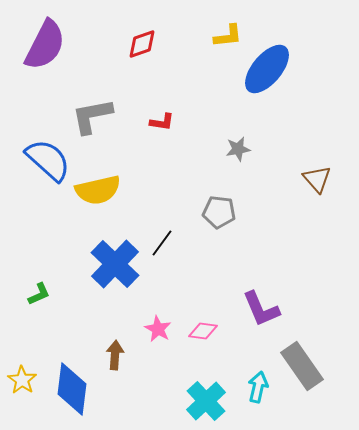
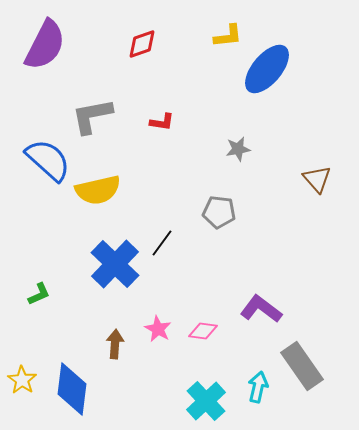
purple L-shape: rotated 150 degrees clockwise
brown arrow: moved 11 px up
